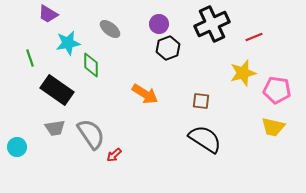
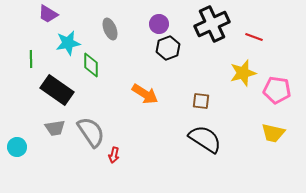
gray ellipse: rotated 30 degrees clockwise
red line: rotated 42 degrees clockwise
green line: moved 1 px right, 1 px down; rotated 18 degrees clockwise
yellow trapezoid: moved 6 px down
gray semicircle: moved 2 px up
red arrow: rotated 35 degrees counterclockwise
